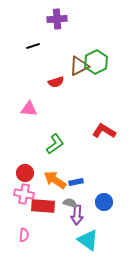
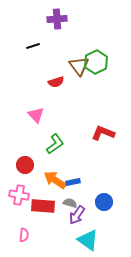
brown triangle: rotated 40 degrees counterclockwise
pink triangle: moved 7 px right, 6 px down; rotated 42 degrees clockwise
red L-shape: moved 1 px left, 2 px down; rotated 10 degrees counterclockwise
red circle: moved 8 px up
blue rectangle: moved 3 px left
pink cross: moved 5 px left, 1 px down
purple arrow: rotated 30 degrees clockwise
